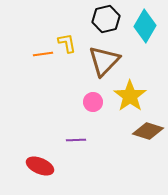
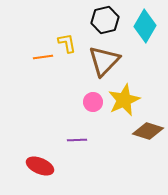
black hexagon: moved 1 px left, 1 px down
orange line: moved 3 px down
yellow star: moved 6 px left, 4 px down; rotated 12 degrees clockwise
purple line: moved 1 px right
